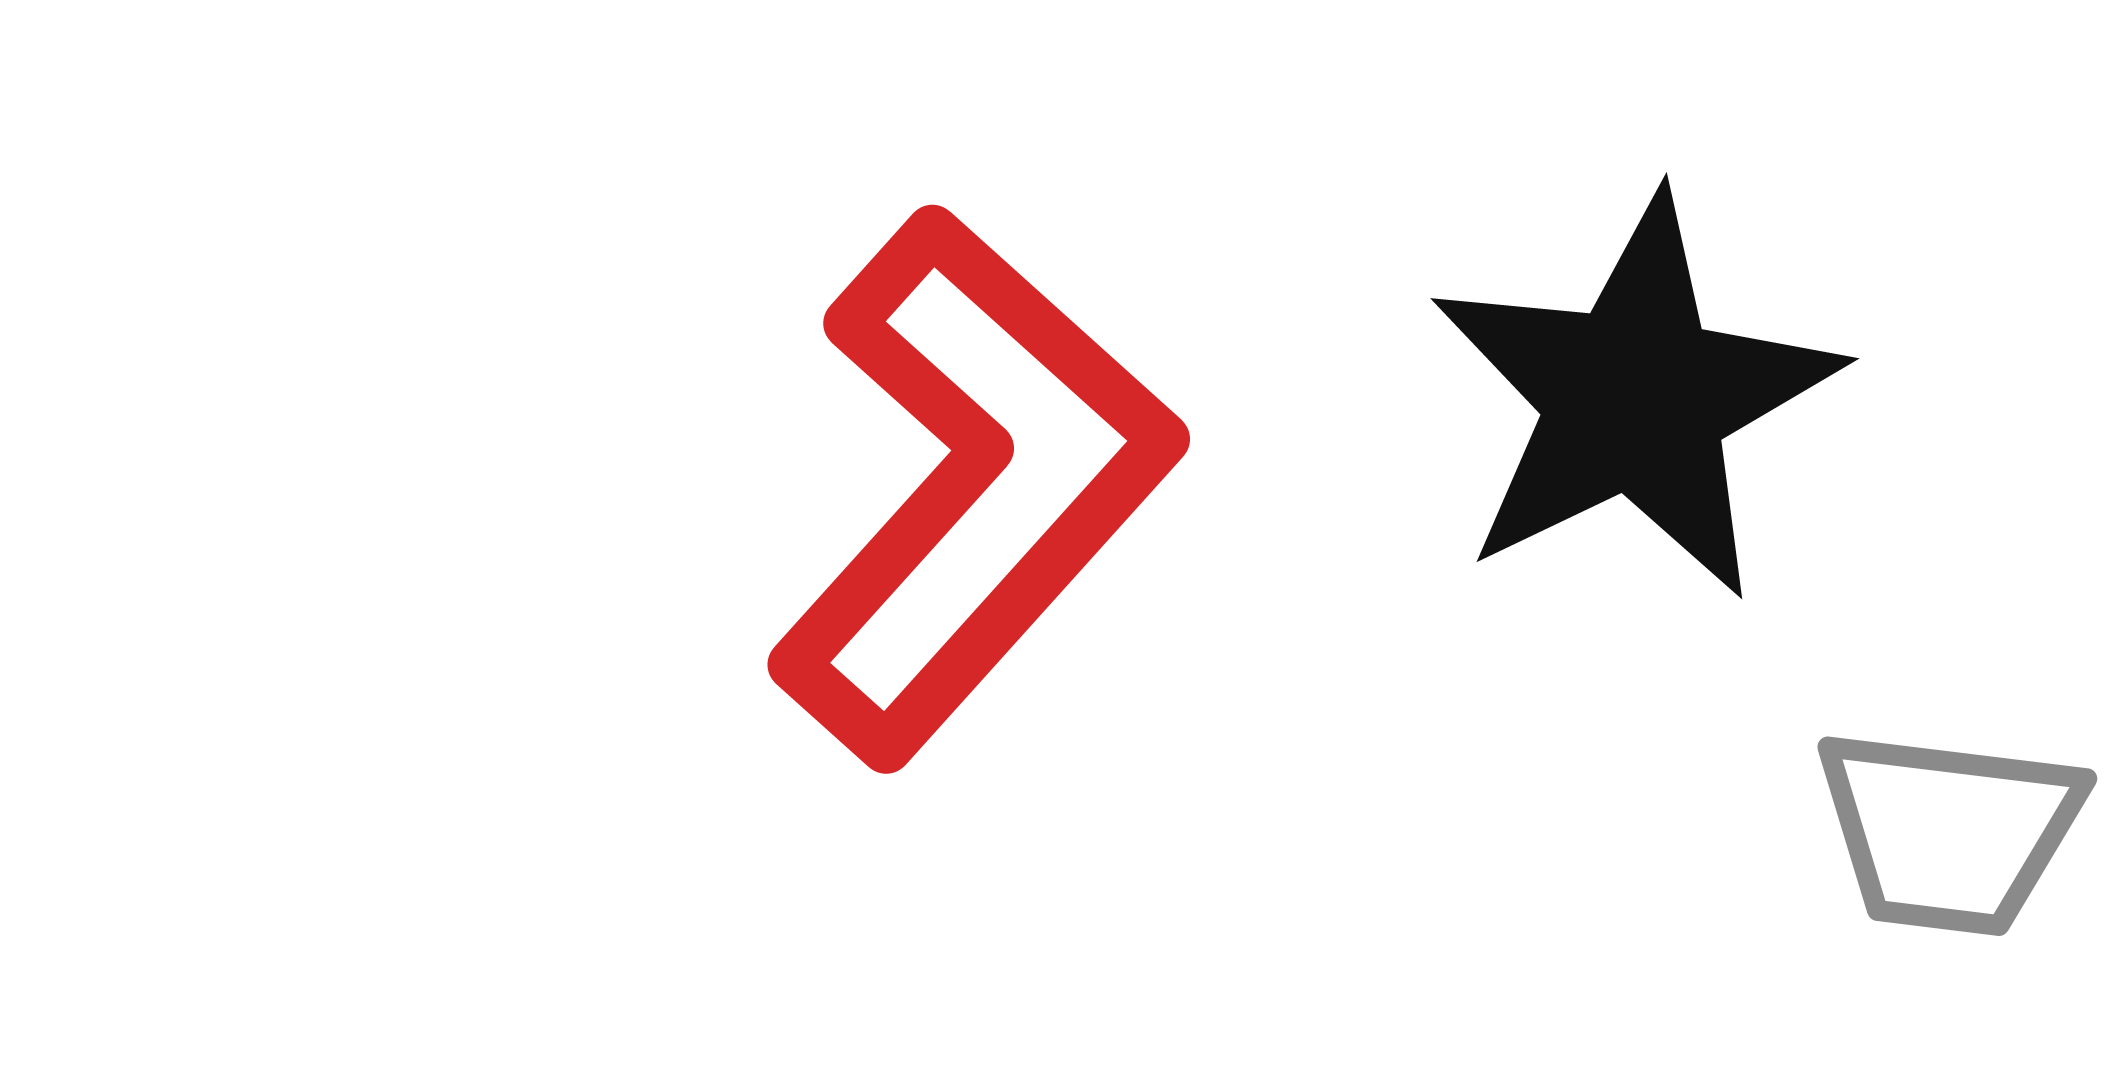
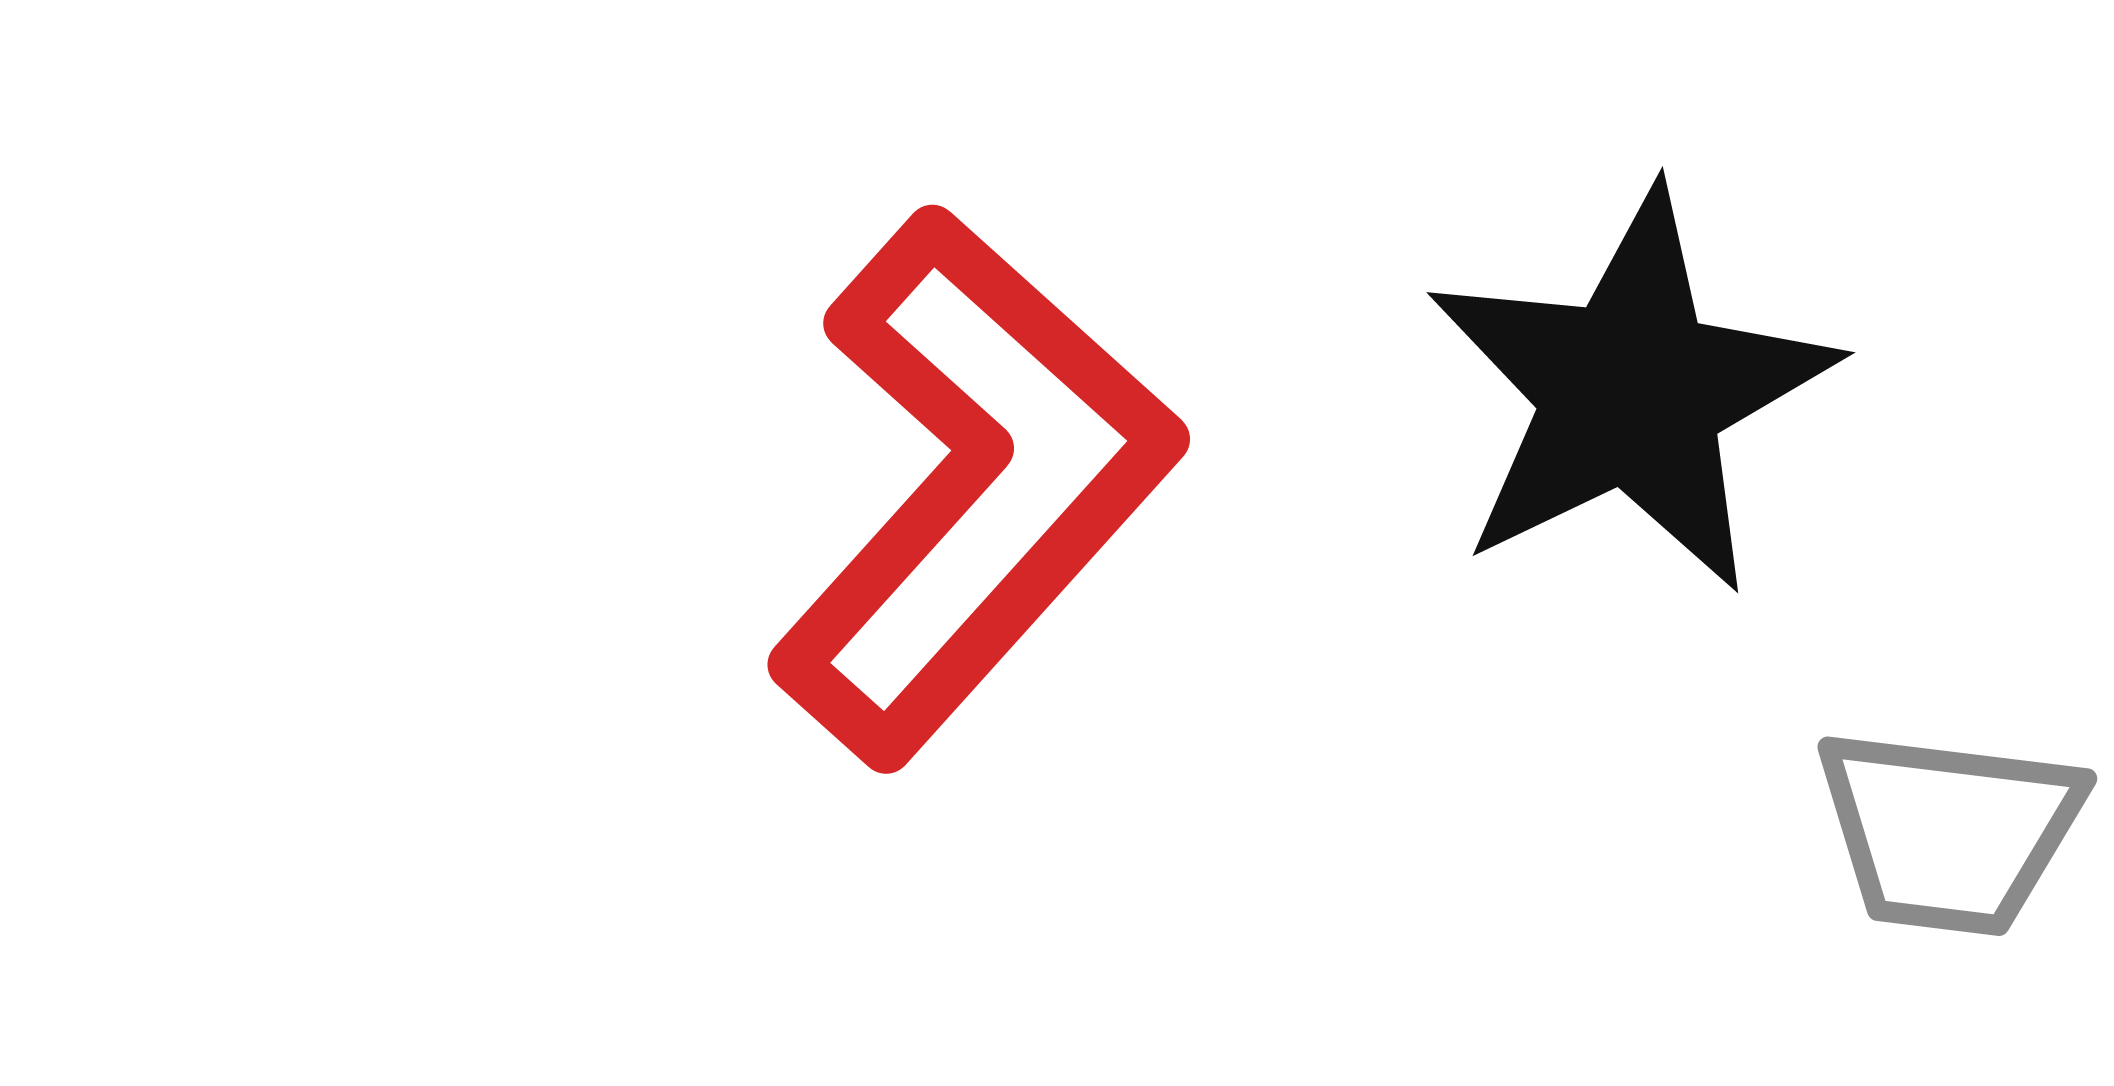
black star: moved 4 px left, 6 px up
